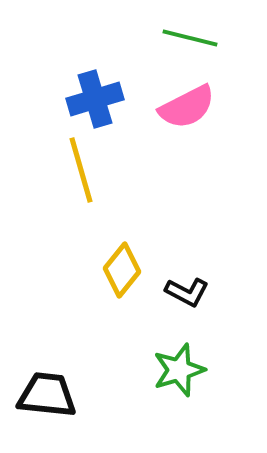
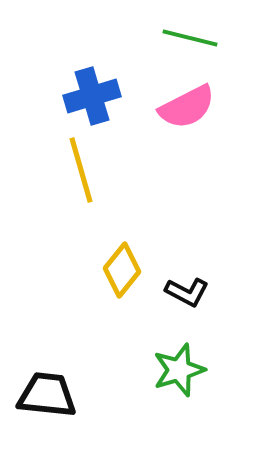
blue cross: moved 3 px left, 3 px up
